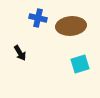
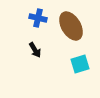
brown ellipse: rotated 64 degrees clockwise
black arrow: moved 15 px right, 3 px up
